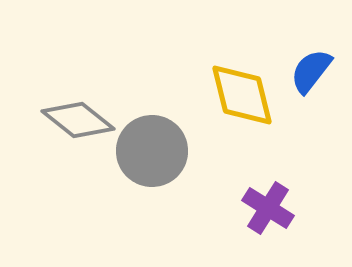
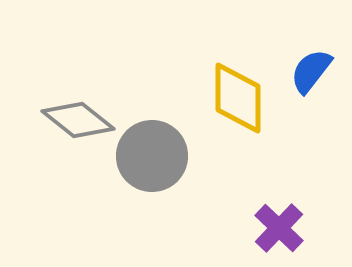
yellow diamond: moved 4 px left, 3 px down; rotated 14 degrees clockwise
gray circle: moved 5 px down
purple cross: moved 11 px right, 20 px down; rotated 12 degrees clockwise
